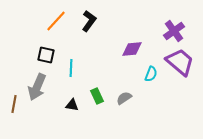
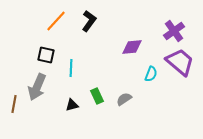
purple diamond: moved 2 px up
gray semicircle: moved 1 px down
black triangle: rotated 24 degrees counterclockwise
